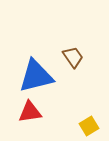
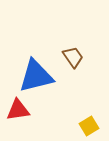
red triangle: moved 12 px left, 2 px up
